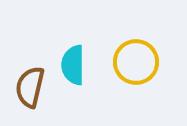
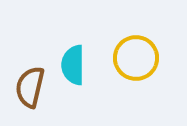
yellow circle: moved 4 px up
